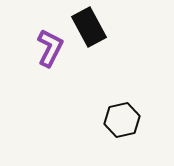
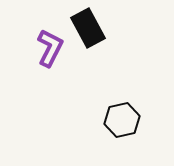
black rectangle: moved 1 px left, 1 px down
